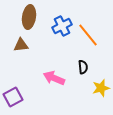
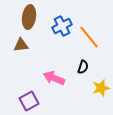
orange line: moved 1 px right, 2 px down
black semicircle: rotated 24 degrees clockwise
purple square: moved 16 px right, 4 px down
